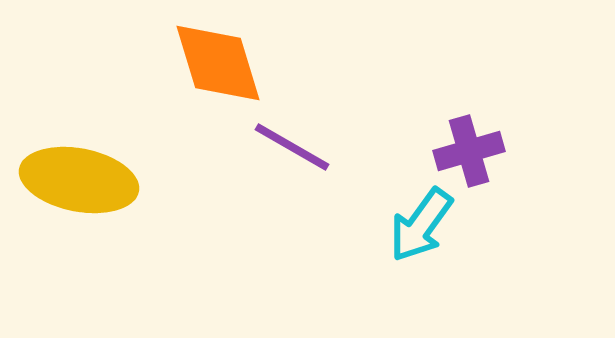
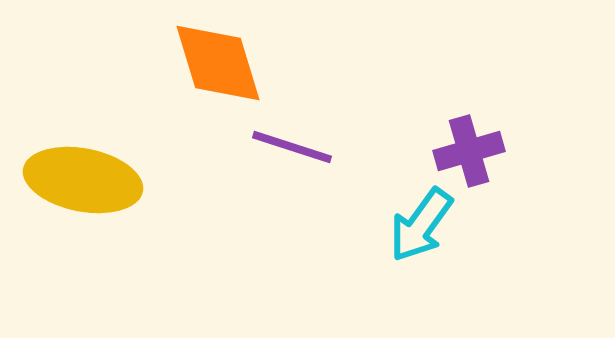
purple line: rotated 12 degrees counterclockwise
yellow ellipse: moved 4 px right
